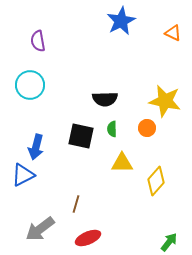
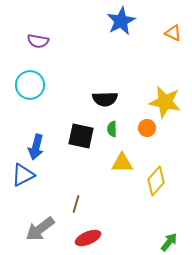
purple semicircle: rotated 70 degrees counterclockwise
yellow star: moved 1 px down
